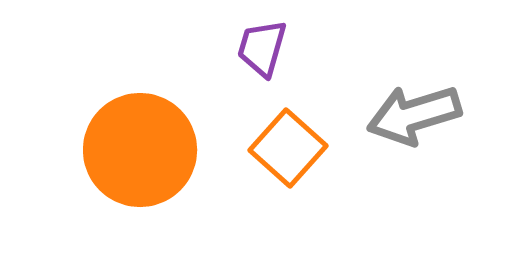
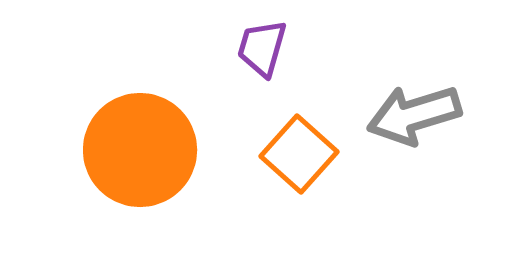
orange square: moved 11 px right, 6 px down
